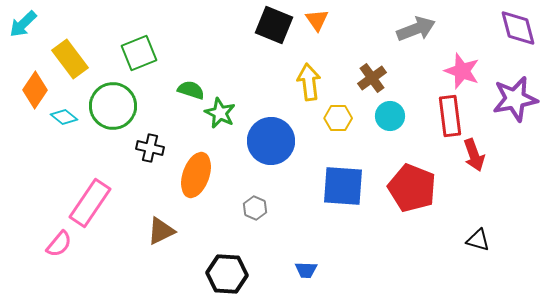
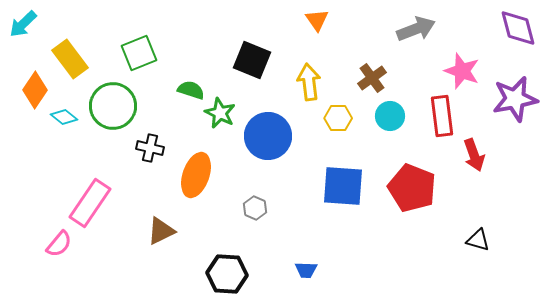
black square: moved 22 px left, 35 px down
red rectangle: moved 8 px left
blue circle: moved 3 px left, 5 px up
